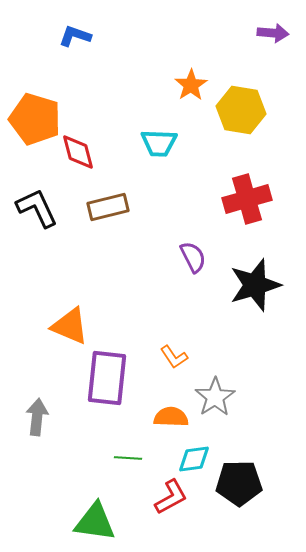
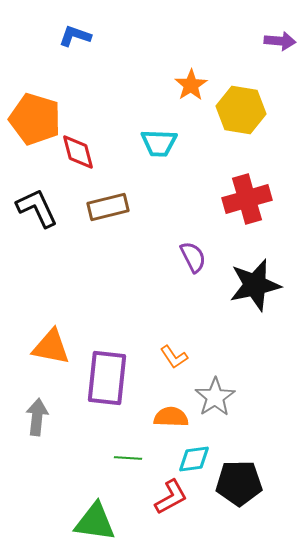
purple arrow: moved 7 px right, 8 px down
black star: rotated 4 degrees clockwise
orange triangle: moved 19 px left, 21 px down; rotated 12 degrees counterclockwise
